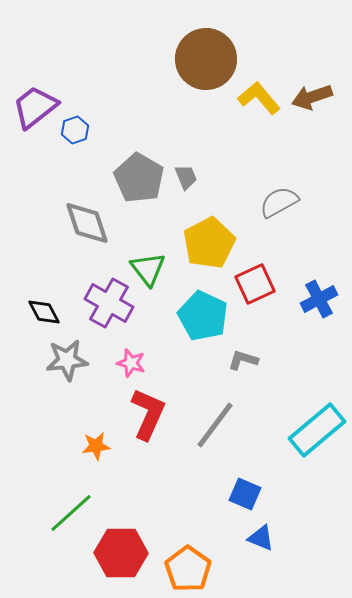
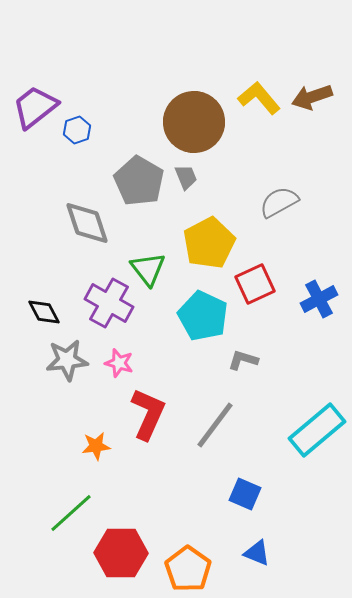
brown circle: moved 12 px left, 63 px down
blue hexagon: moved 2 px right
gray pentagon: moved 3 px down
pink star: moved 12 px left
blue triangle: moved 4 px left, 15 px down
